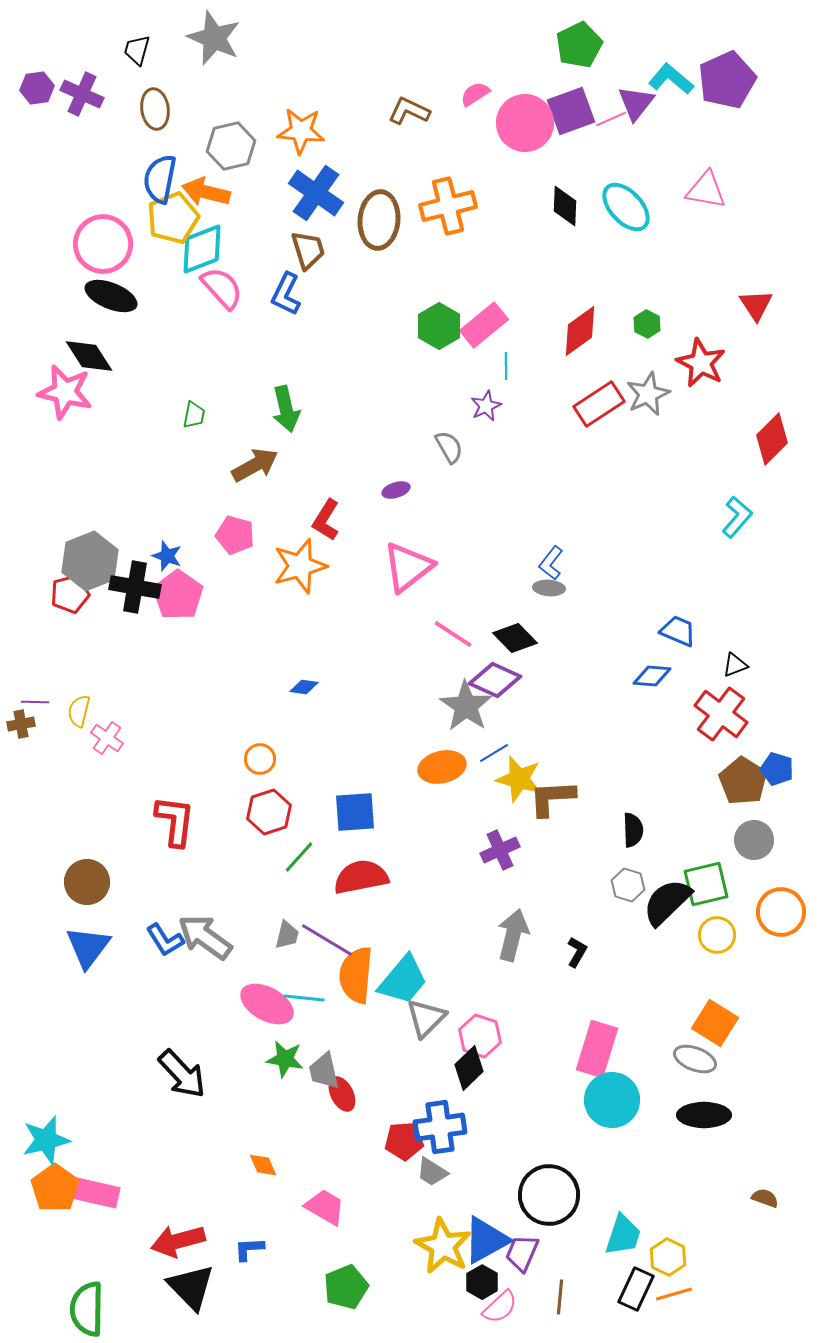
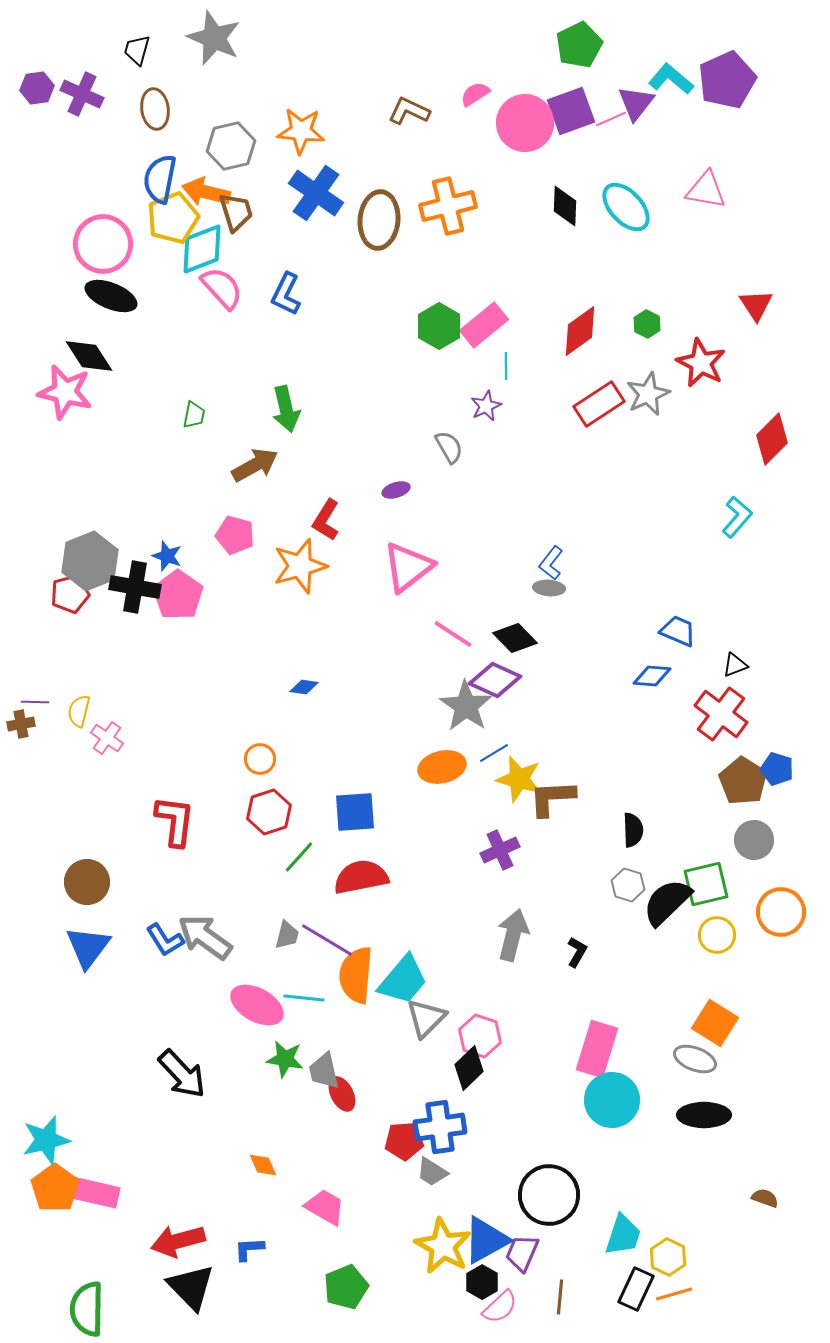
brown trapezoid at (308, 250): moved 72 px left, 38 px up
pink ellipse at (267, 1004): moved 10 px left, 1 px down
